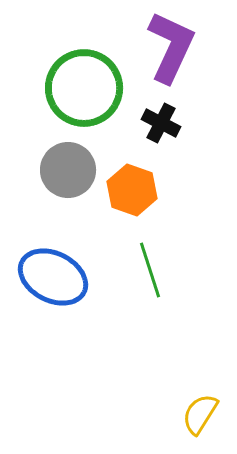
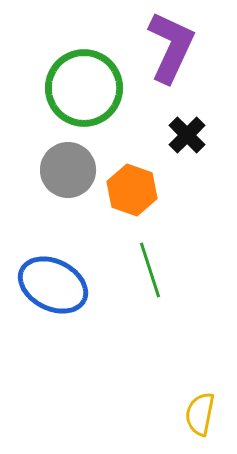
black cross: moved 26 px right, 12 px down; rotated 18 degrees clockwise
blue ellipse: moved 8 px down
yellow semicircle: rotated 21 degrees counterclockwise
